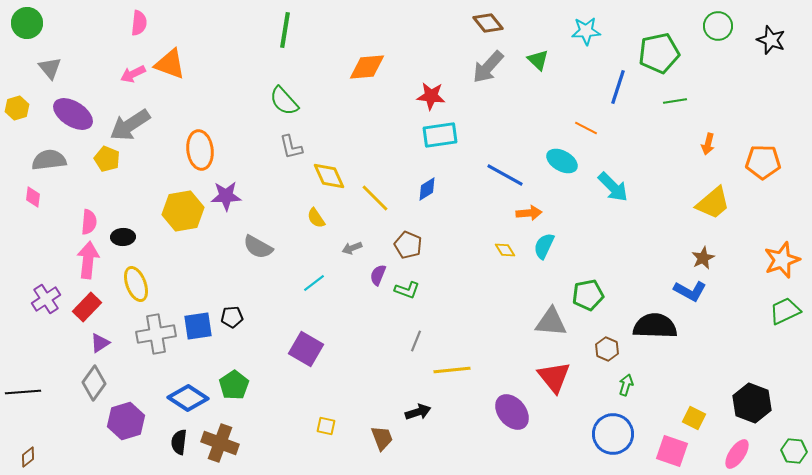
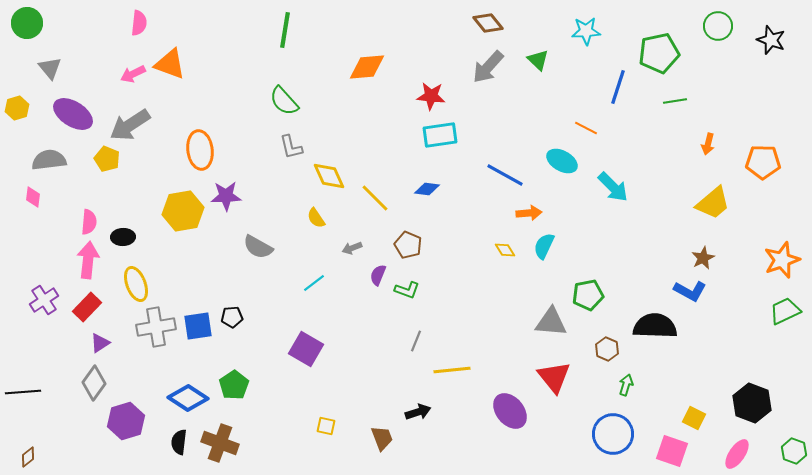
blue diamond at (427, 189): rotated 40 degrees clockwise
purple cross at (46, 299): moved 2 px left, 1 px down
gray cross at (156, 334): moved 7 px up
purple ellipse at (512, 412): moved 2 px left, 1 px up
green hexagon at (794, 451): rotated 15 degrees clockwise
